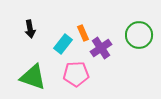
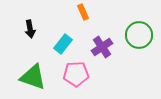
orange rectangle: moved 21 px up
purple cross: moved 1 px right, 1 px up
